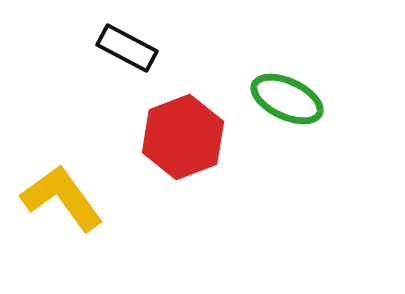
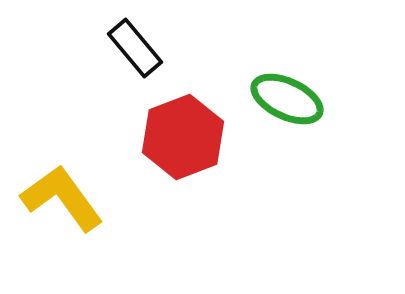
black rectangle: moved 8 px right; rotated 22 degrees clockwise
